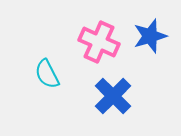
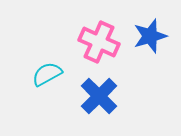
cyan semicircle: rotated 88 degrees clockwise
blue cross: moved 14 px left
